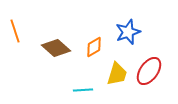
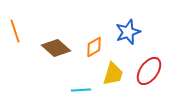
yellow trapezoid: moved 4 px left
cyan line: moved 2 px left
